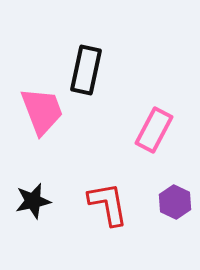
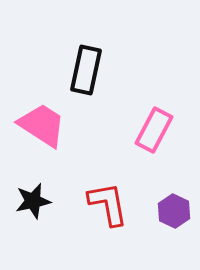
pink trapezoid: moved 14 px down; rotated 36 degrees counterclockwise
purple hexagon: moved 1 px left, 9 px down
